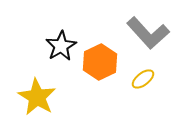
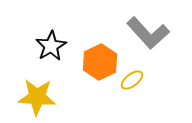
black star: moved 10 px left
yellow ellipse: moved 11 px left, 1 px down
yellow star: rotated 27 degrees counterclockwise
